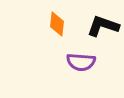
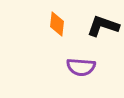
purple semicircle: moved 5 px down
